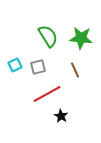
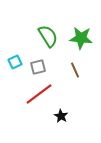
cyan square: moved 3 px up
red line: moved 8 px left; rotated 8 degrees counterclockwise
